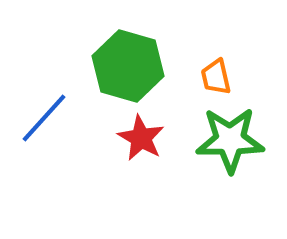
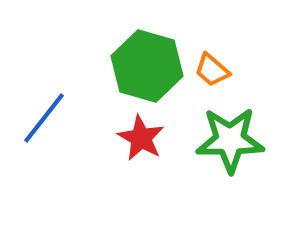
green hexagon: moved 19 px right
orange trapezoid: moved 4 px left, 7 px up; rotated 36 degrees counterclockwise
blue line: rotated 4 degrees counterclockwise
